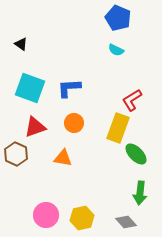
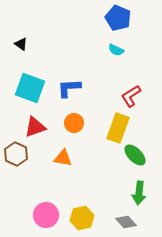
red L-shape: moved 1 px left, 4 px up
green ellipse: moved 1 px left, 1 px down
green arrow: moved 1 px left
